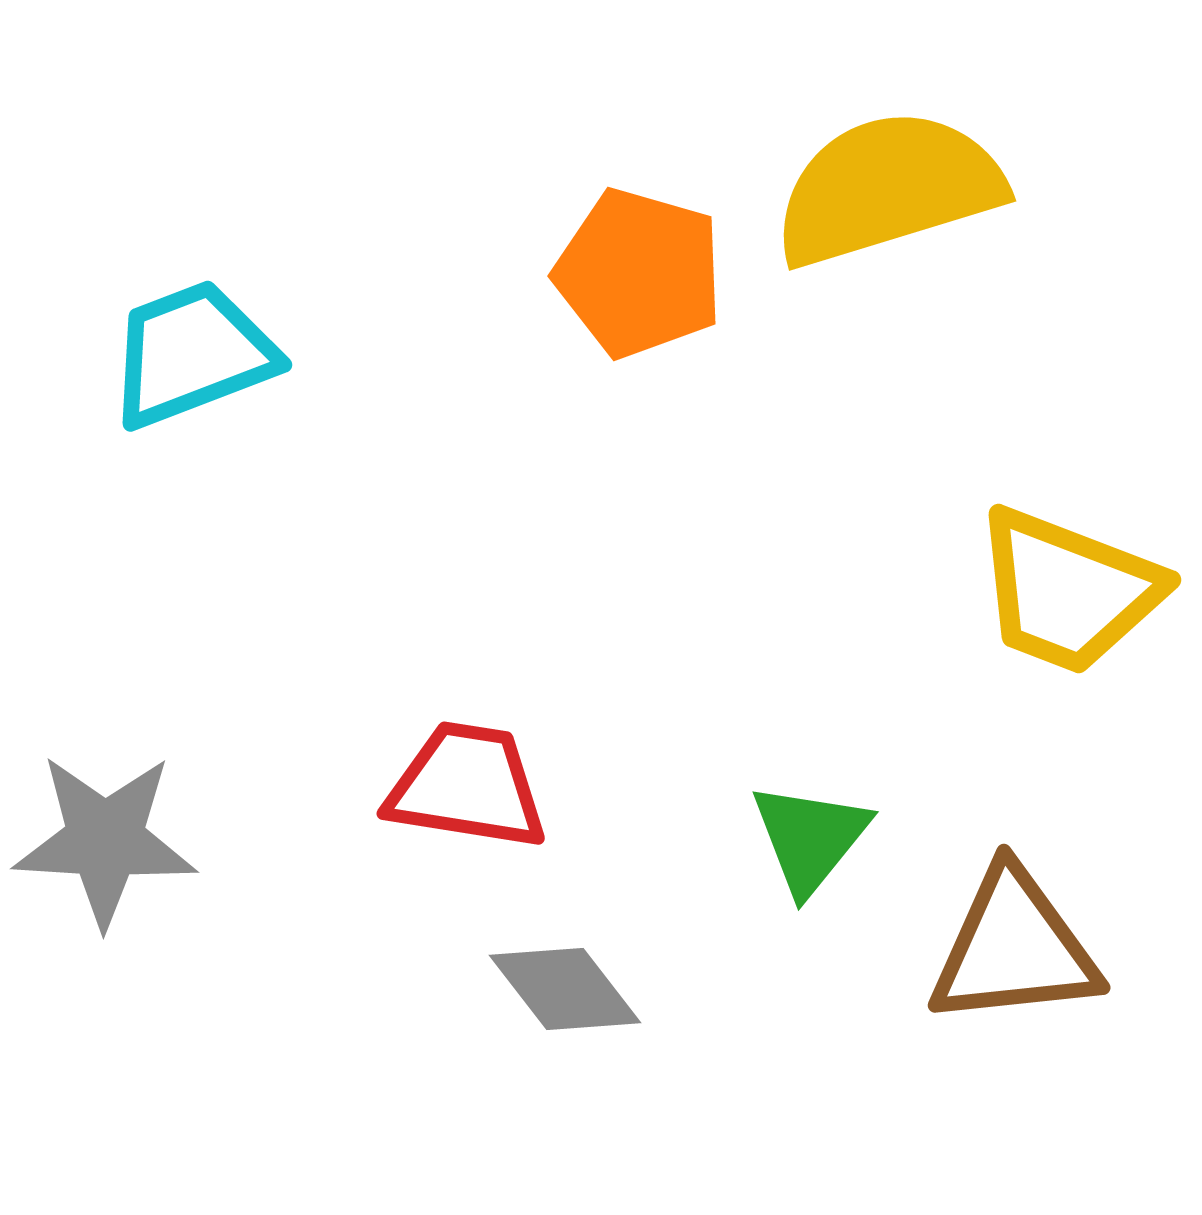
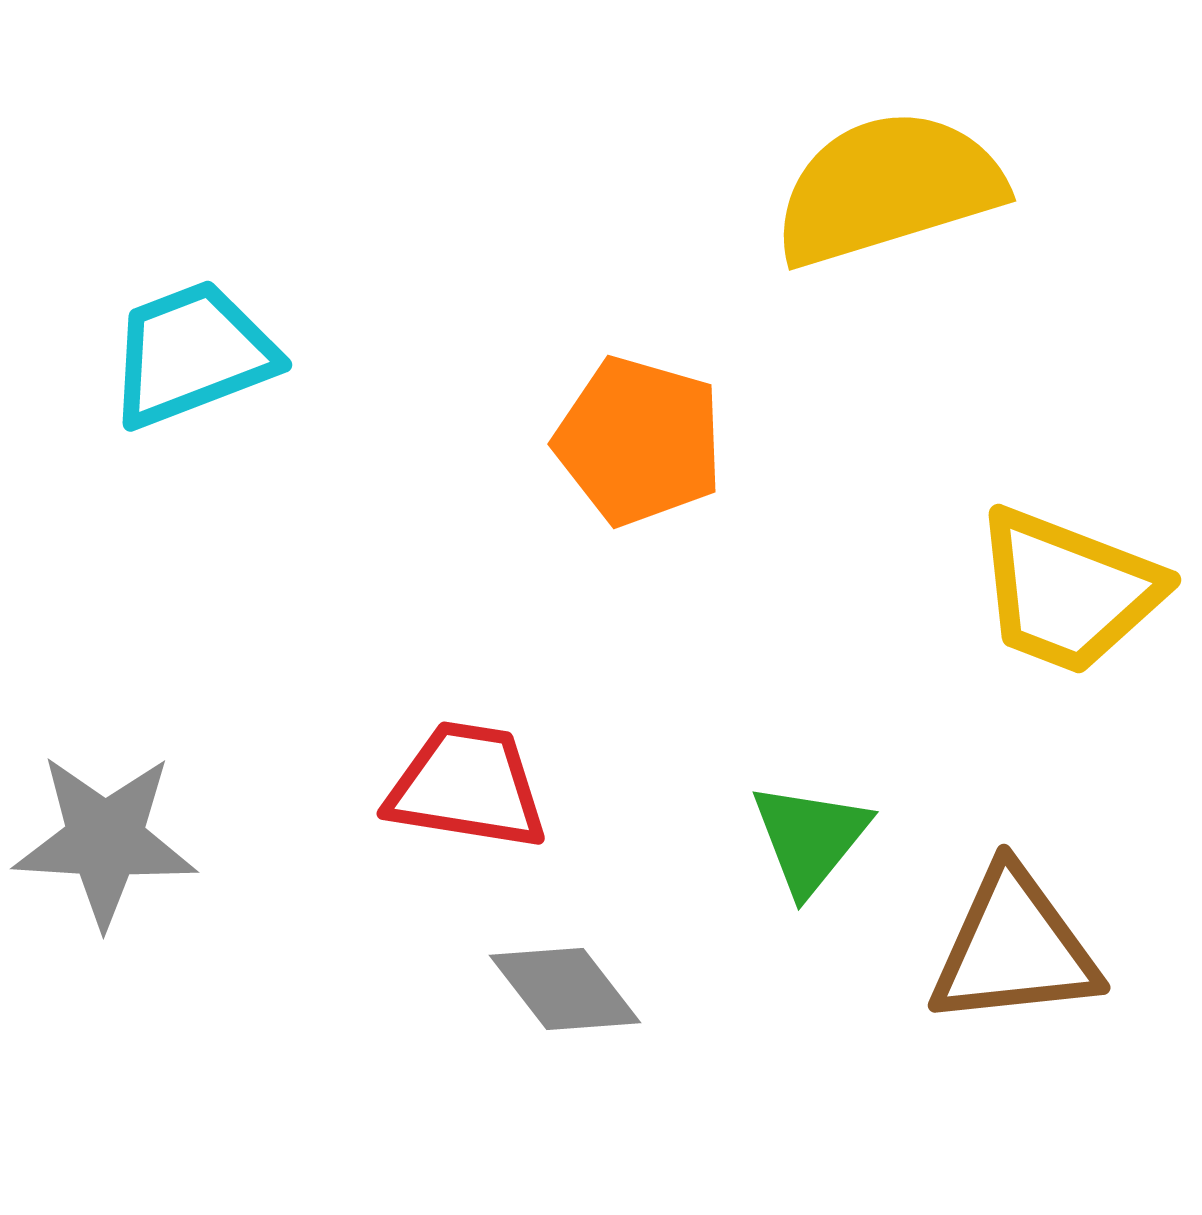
orange pentagon: moved 168 px down
